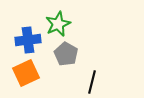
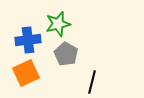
green star: rotated 10 degrees clockwise
